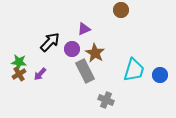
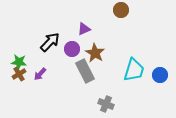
gray cross: moved 4 px down
